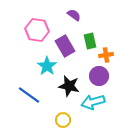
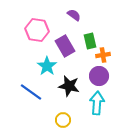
orange cross: moved 3 px left
blue line: moved 2 px right, 3 px up
cyan arrow: moved 4 px right, 1 px down; rotated 110 degrees clockwise
